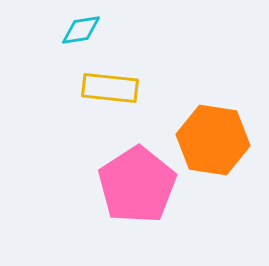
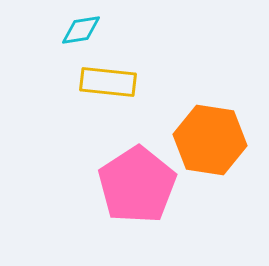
yellow rectangle: moved 2 px left, 6 px up
orange hexagon: moved 3 px left
